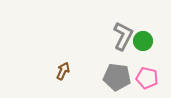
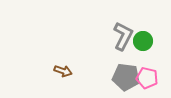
brown arrow: rotated 84 degrees clockwise
gray pentagon: moved 9 px right
